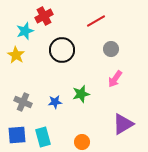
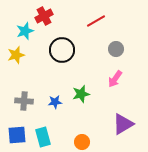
gray circle: moved 5 px right
yellow star: rotated 24 degrees clockwise
gray cross: moved 1 px right, 1 px up; rotated 18 degrees counterclockwise
